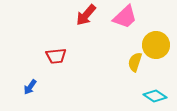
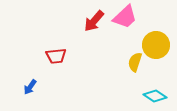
red arrow: moved 8 px right, 6 px down
